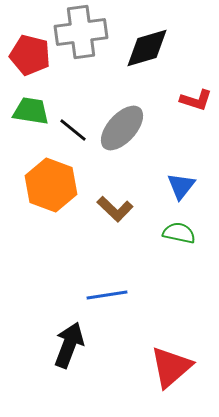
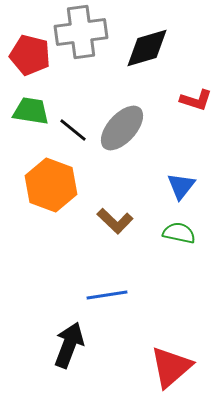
brown L-shape: moved 12 px down
